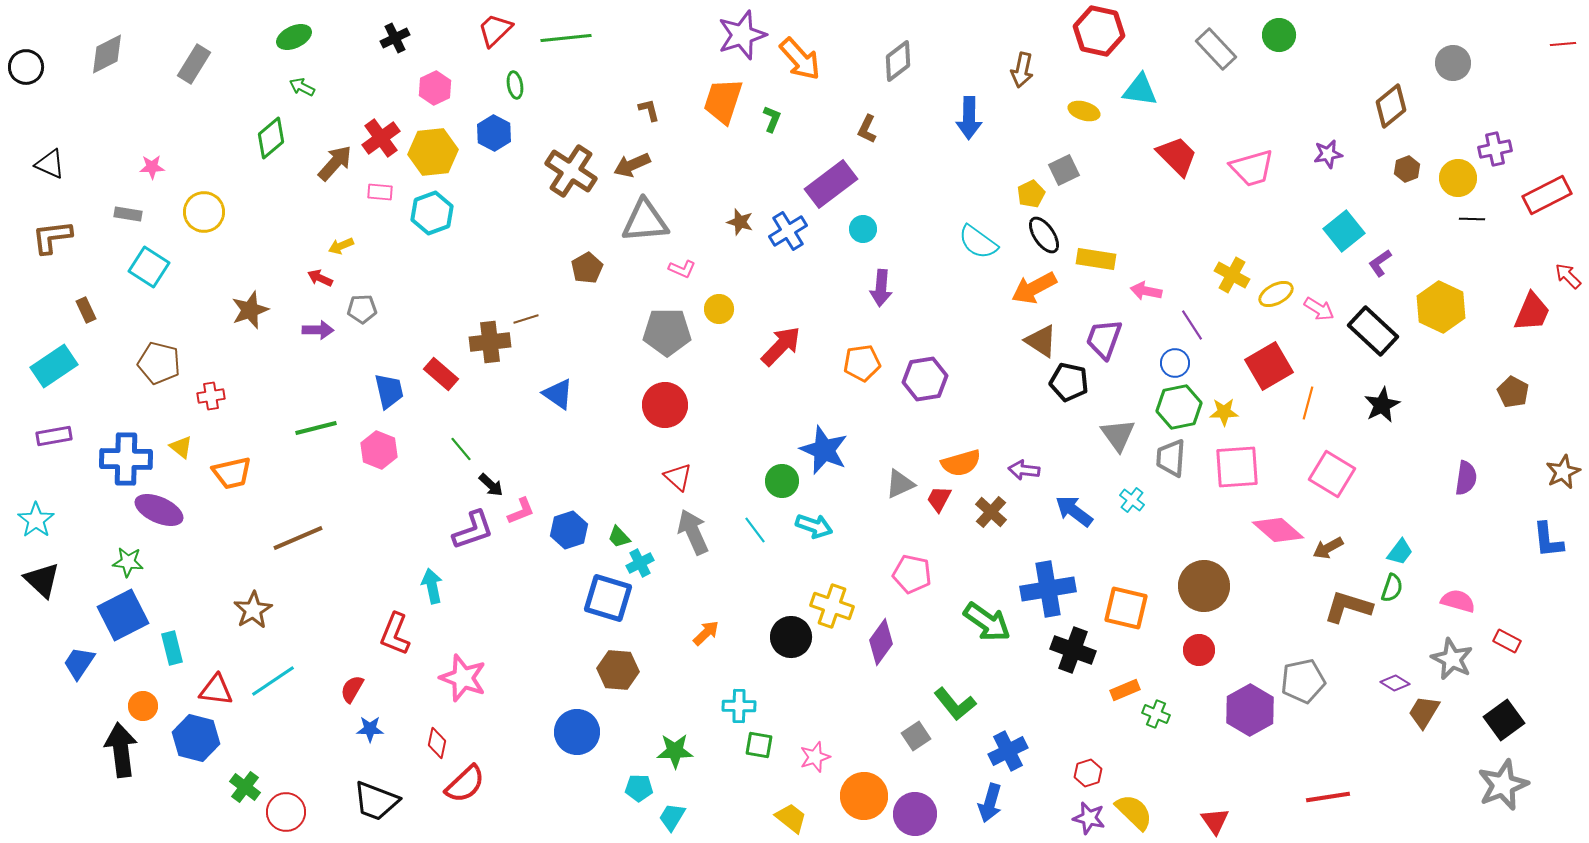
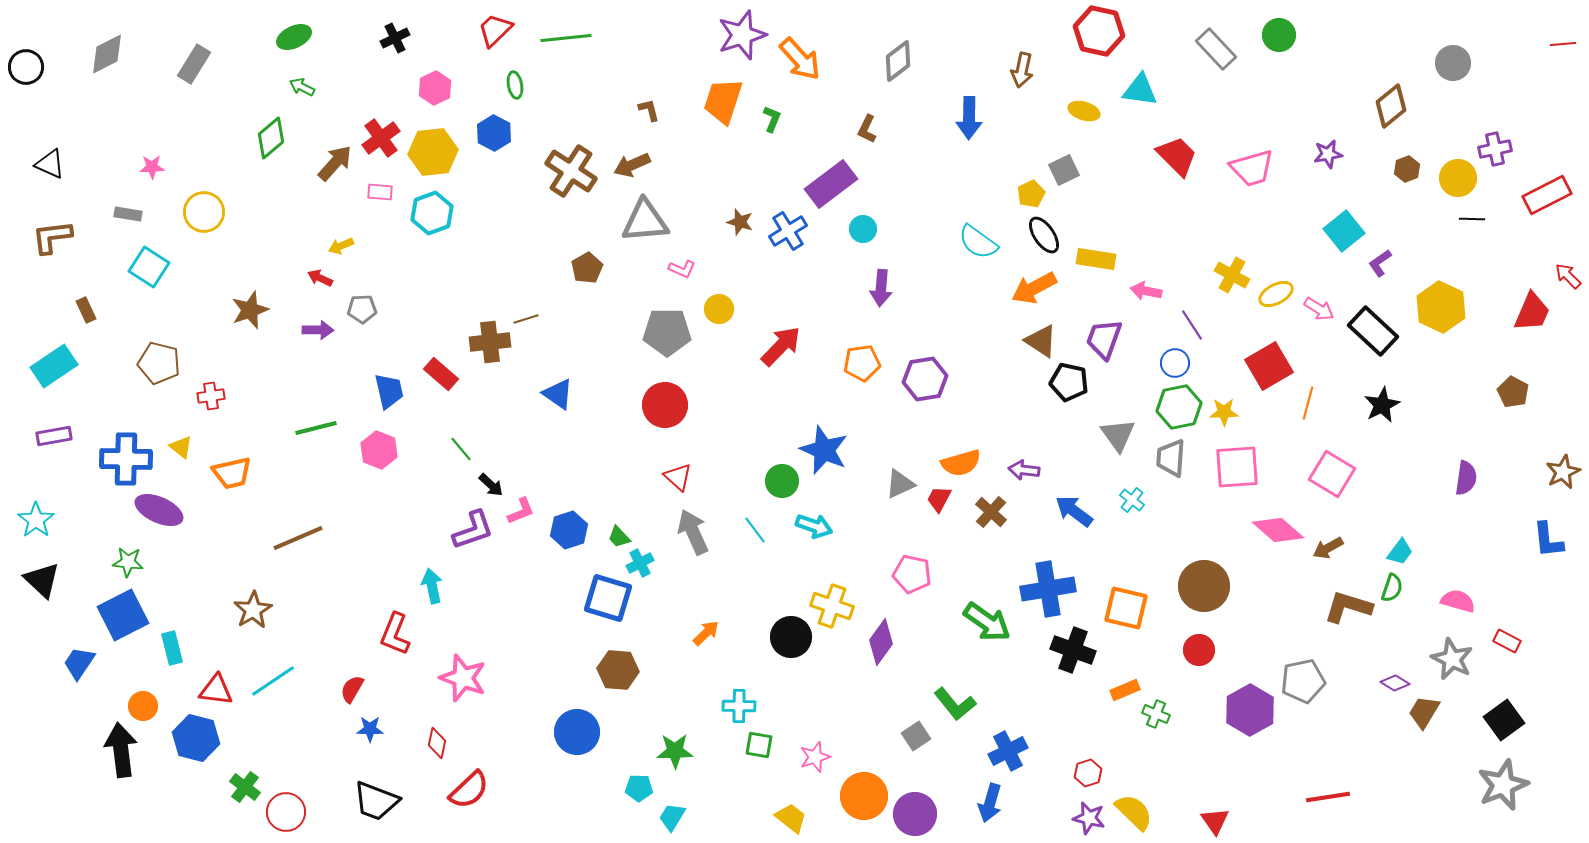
red semicircle at (465, 784): moved 4 px right, 6 px down
